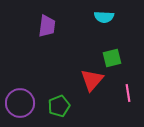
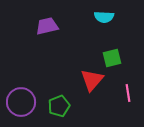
purple trapezoid: rotated 110 degrees counterclockwise
purple circle: moved 1 px right, 1 px up
